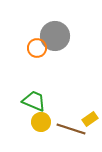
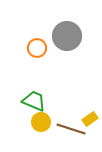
gray circle: moved 12 px right
